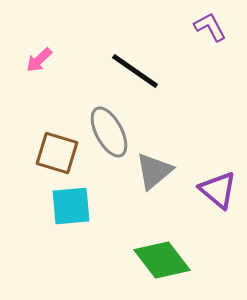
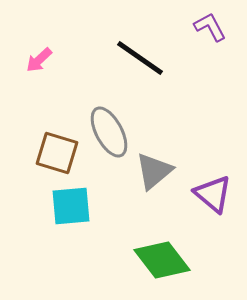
black line: moved 5 px right, 13 px up
purple triangle: moved 5 px left, 4 px down
